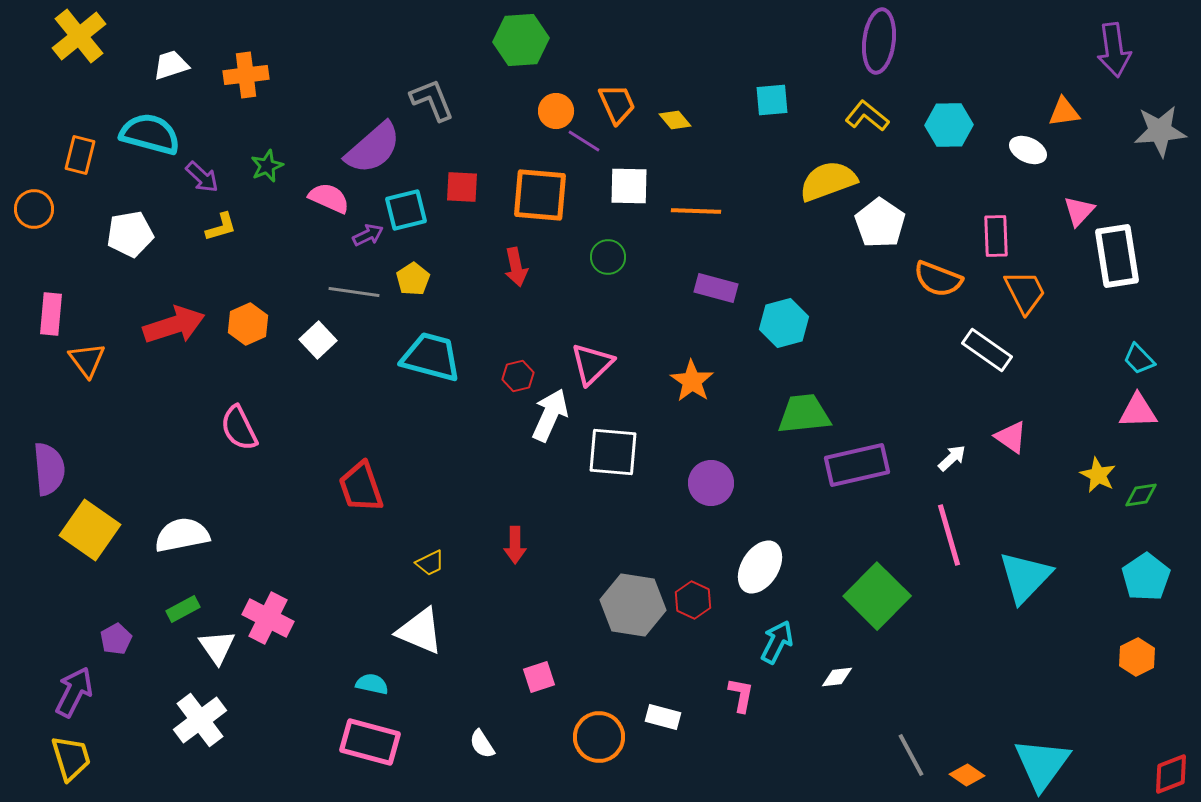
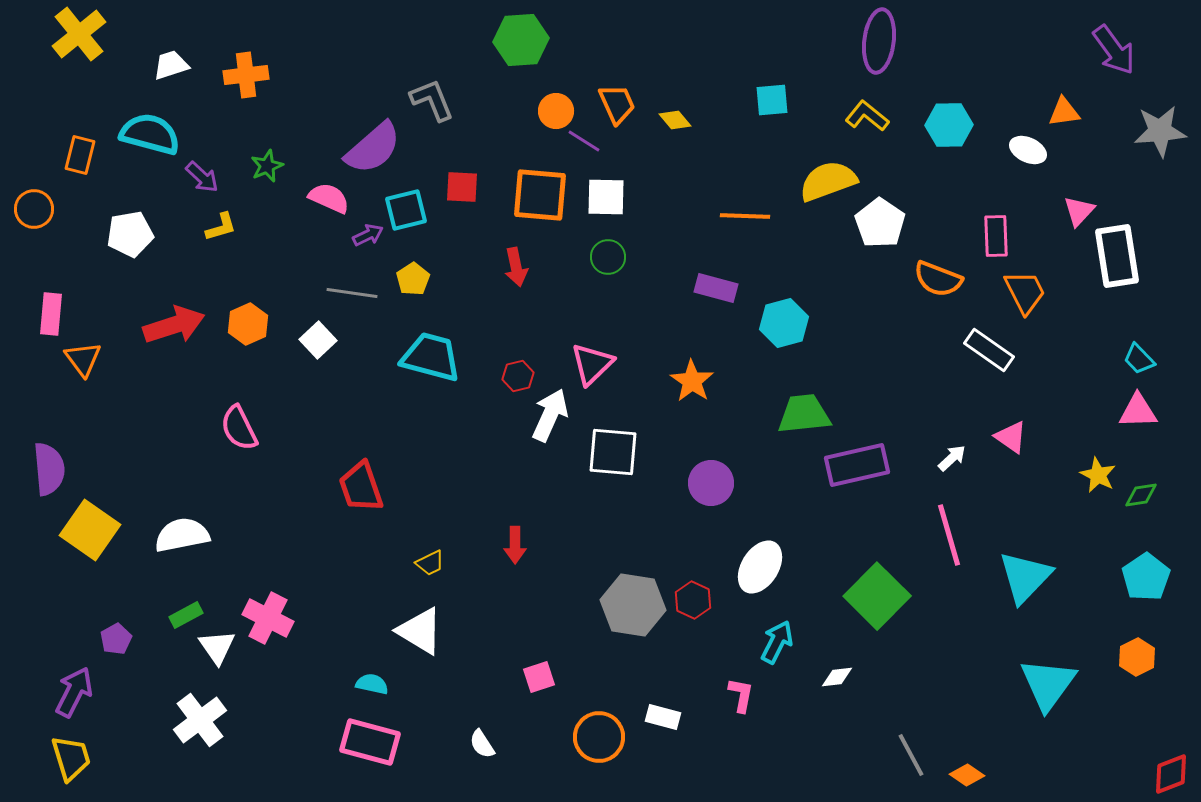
yellow cross at (79, 36): moved 2 px up
purple arrow at (1114, 50): rotated 28 degrees counterclockwise
white square at (629, 186): moved 23 px left, 11 px down
orange line at (696, 211): moved 49 px right, 5 px down
gray line at (354, 292): moved 2 px left, 1 px down
white rectangle at (987, 350): moved 2 px right
orange triangle at (87, 360): moved 4 px left, 1 px up
green rectangle at (183, 609): moved 3 px right, 6 px down
white triangle at (420, 631): rotated 8 degrees clockwise
cyan triangle at (1042, 764): moved 6 px right, 80 px up
